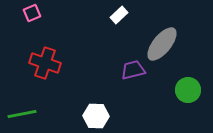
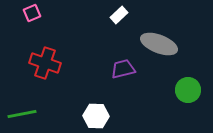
gray ellipse: moved 3 px left; rotated 72 degrees clockwise
purple trapezoid: moved 10 px left, 1 px up
